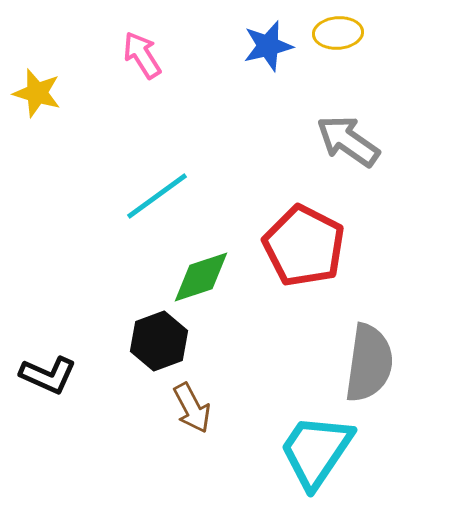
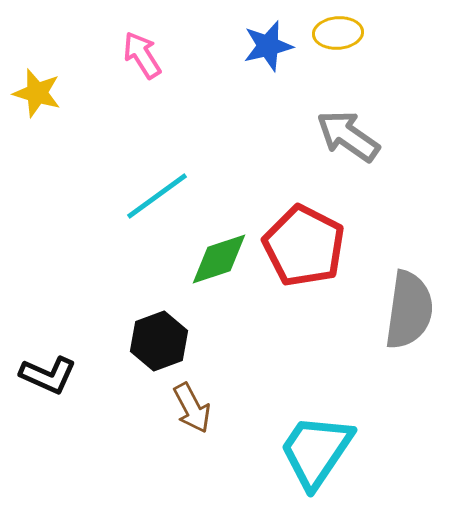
gray arrow: moved 5 px up
green diamond: moved 18 px right, 18 px up
gray semicircle: moved 40 px right, 53 px up
